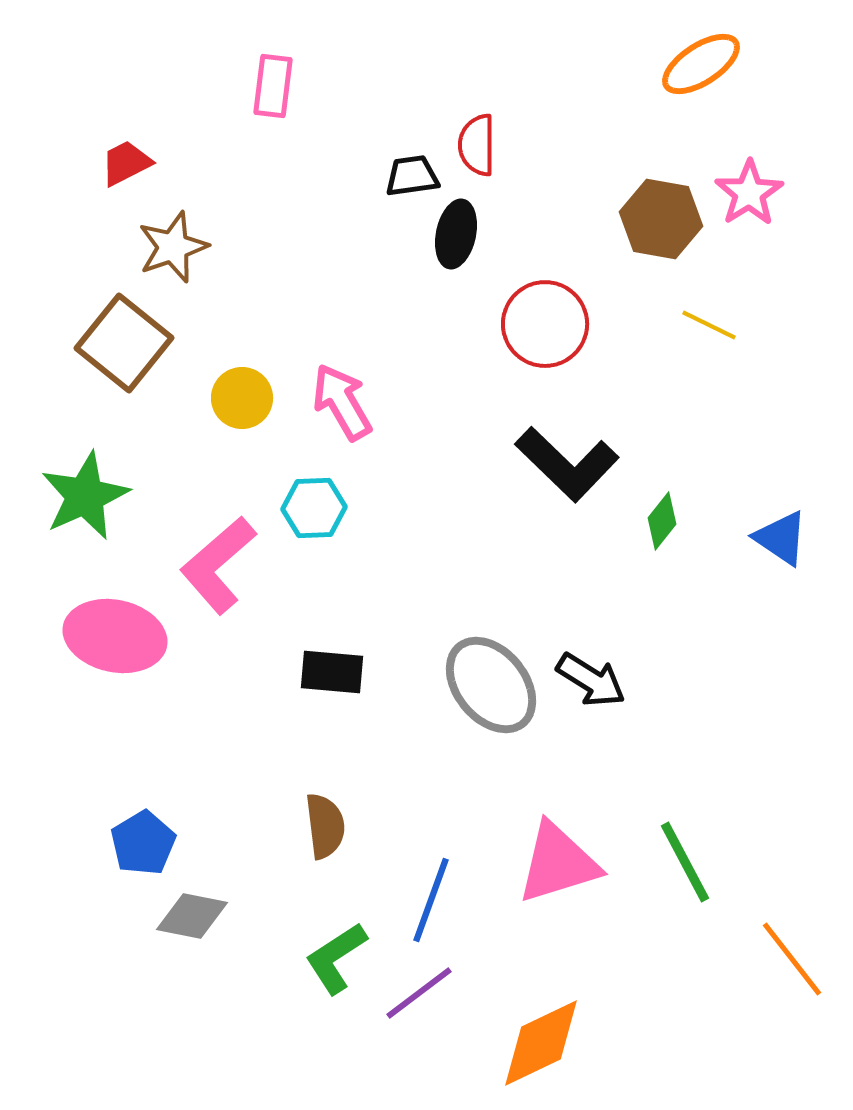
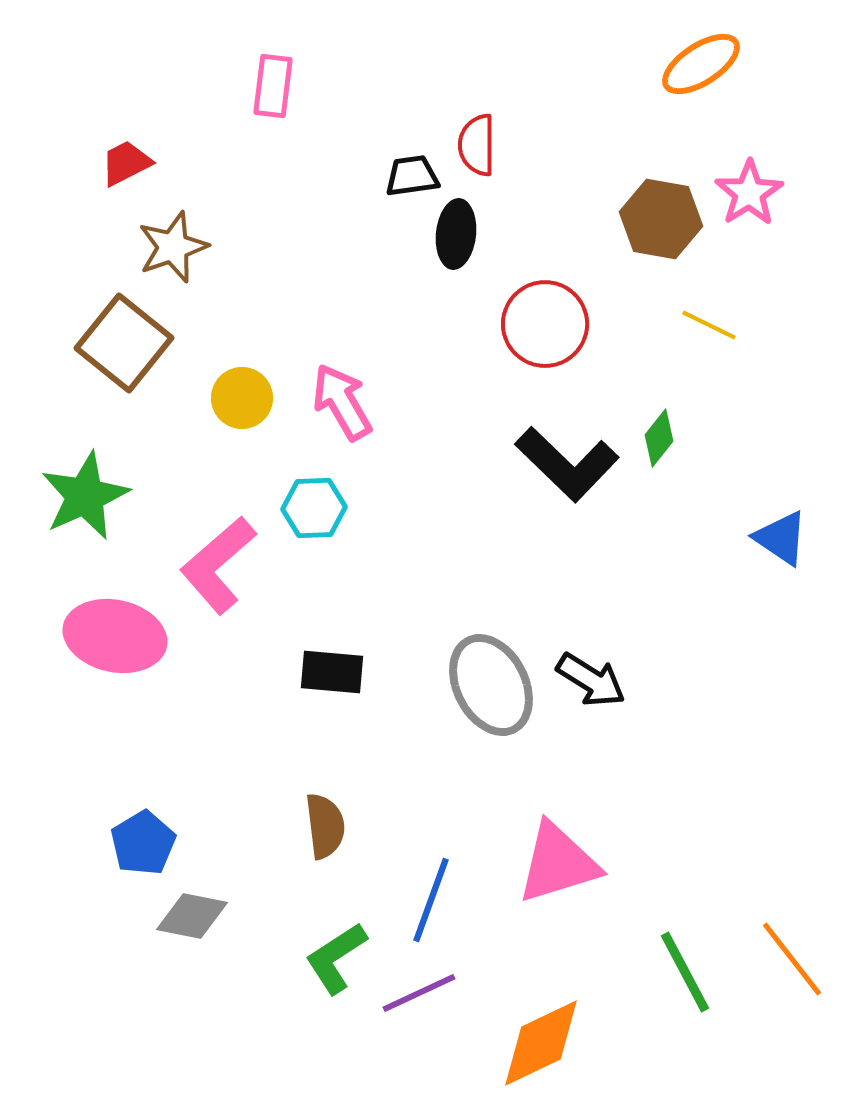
black ellipse: rotated 6 degrees counterclockwise
green diamond: moved 3 px left, 83 px up
gray ellipse: rotated 12 degrees clockwise
green line: moved 110 px down
purple line: rotated 12 degrees clockwise
